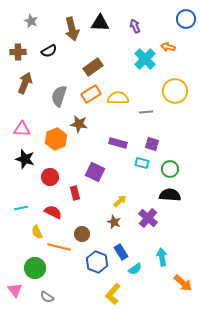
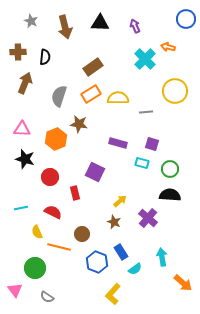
brown arrow at (72, 29): moved 7 px left, 2 px up
black semicircle at (49, 51): moved 4 px left, 6 px down; rotated 56 degrees counterclockwise
